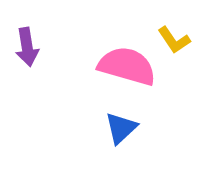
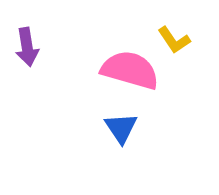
pink semicircle: moved 3 px right, 4 px down
blue triangle: rotated 21 degrees counterclockwise
